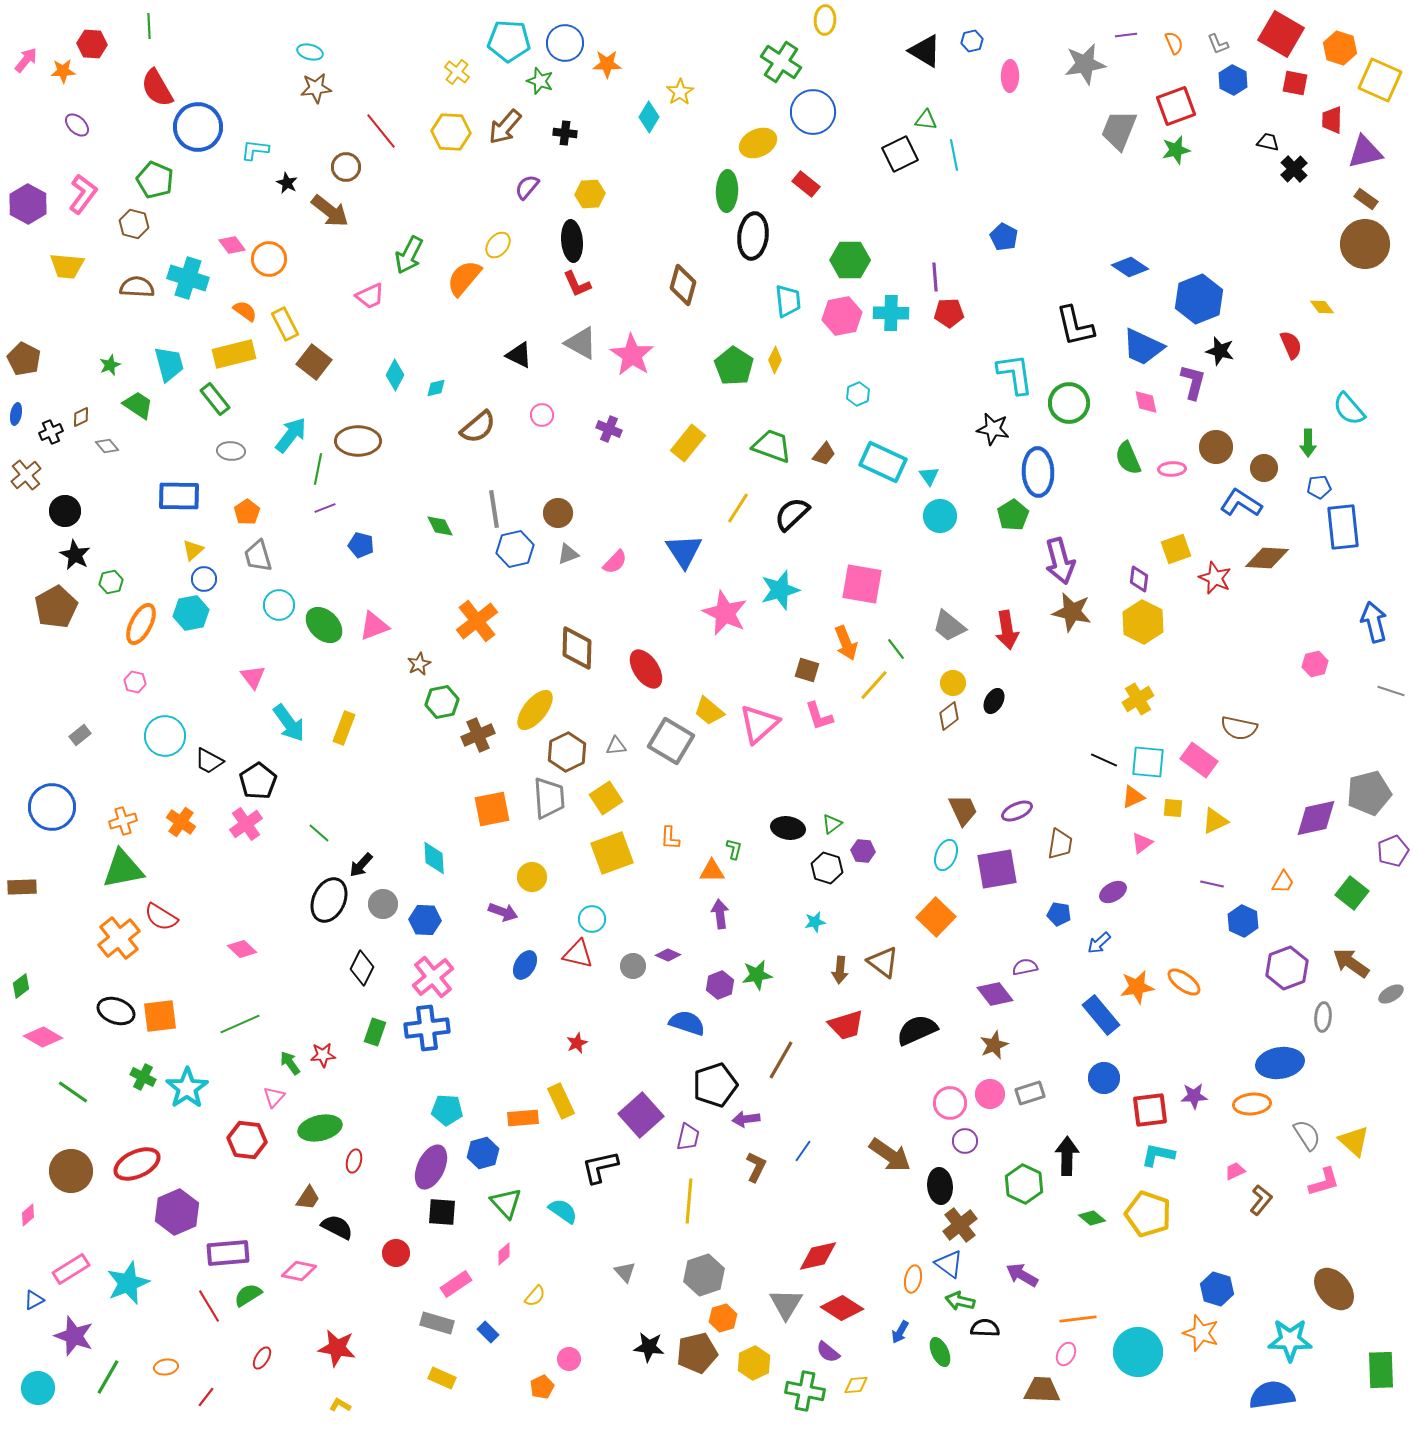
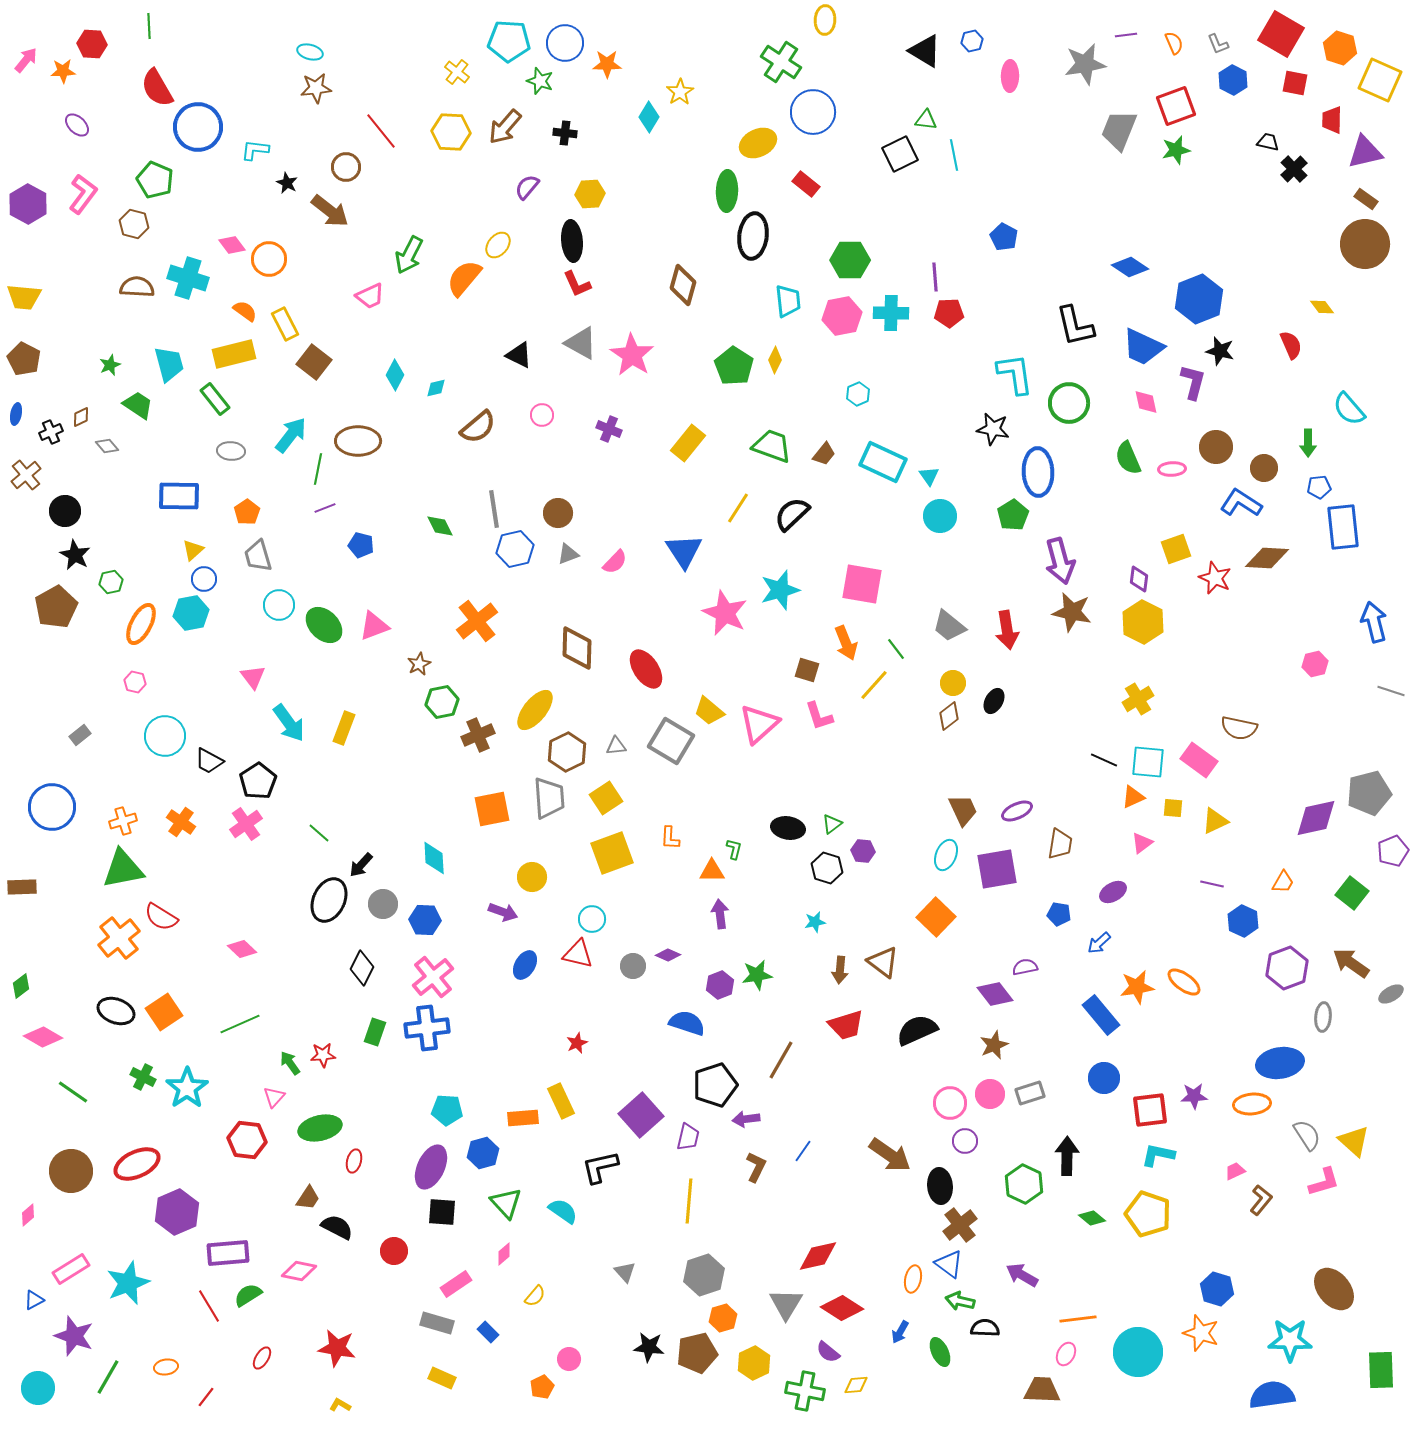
yellow trapezoid at (67, 266): moved 43 px left, 31 px down
orange square at (160, 1016): moved 4 px right, 4 px up; rotated 27 degrees counterclockwise
red circle at (396, 1253): moved 2 px left, 2 px up
